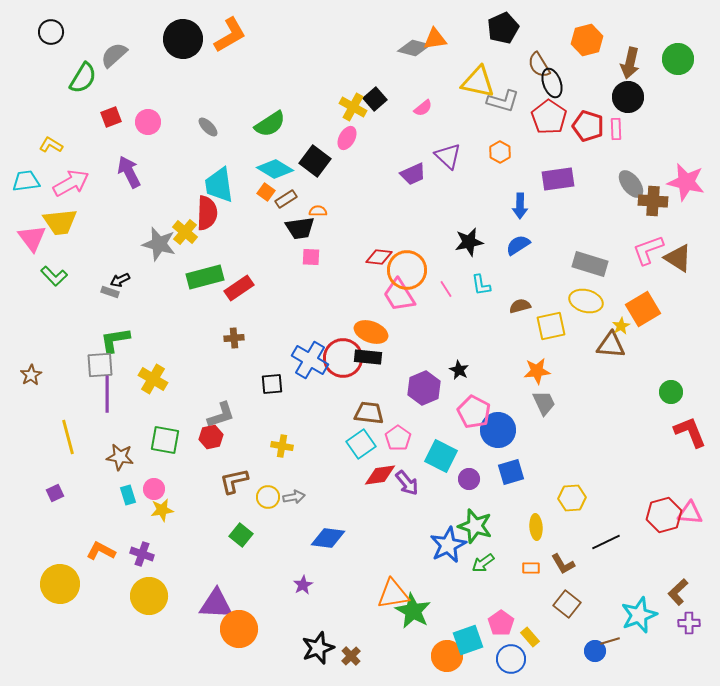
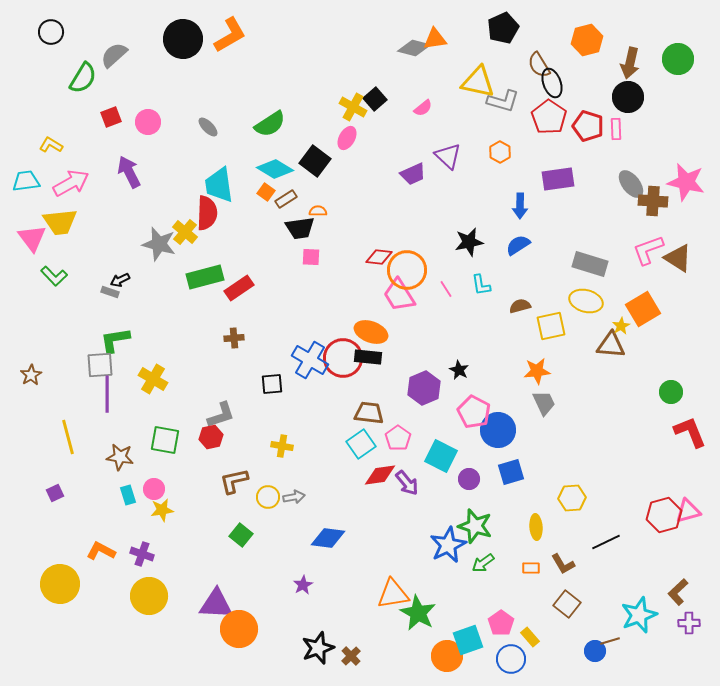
pink triangle at (690, 513): moved 2 px left, 2 px up; rotated 20 degrees counterclockwise
green star at (413, 611): moved 5 px right, 2 px down
